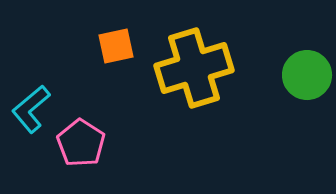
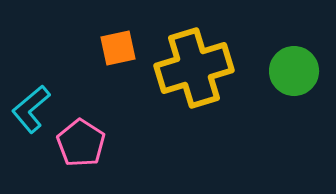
orange square: moved 2 px right, 2 px down
green circle: moved 13 px left, 4 px up
